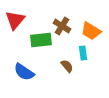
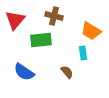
brown cross: moved 8 px left, 10 px up; rotated 18 degrees counterclockwise
brown semicircle: moved 6 px down
